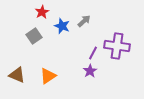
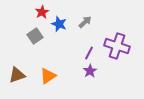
gray arrow: moved 1 px right, 1 px down
blue star: moved 3 px left, 2 px up
gray square: moved 1 px right
purple cross: rotated 10 degrees clockwise
purple line: moved 4 px left
brown triangle: rotated 42 degrees counterclockwise
